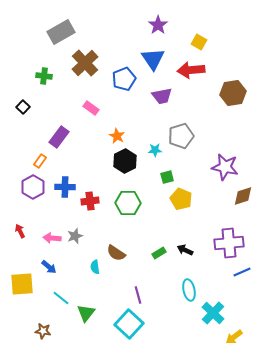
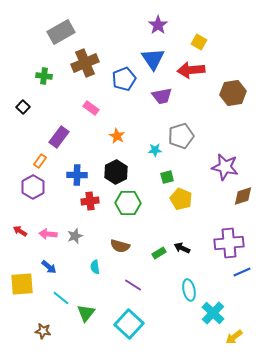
brown cross at (85, 63): rotated 20 degrees clockwise
black hexagon at (125, 161): moved 9 px left, 11 px down
blue cross at (65, 187): moved 12 px right, 12 px up
red arrow at (20, 231): rotated 32 degrees counterclockwise
pink arrow at (52, 238): moved 4 px left, 4 px up
black arrow at (185, 250): moved 3 px left, 2 px up
brown semicircle at (116, 253): moved 4 px right, 7 px up; rotated 18 degrees counterclockwise
purple line at (138, 295): moved 5 px left, 10 px up; rotated 42 degrees counterclockwise
